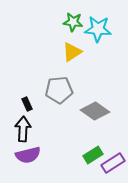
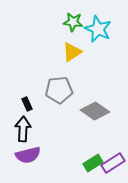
cyan star: rotated 20 degrees clockwise
green rectangle: moved 8 px down
